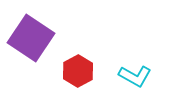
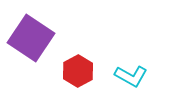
cyan L-shape: moved 4 px left
